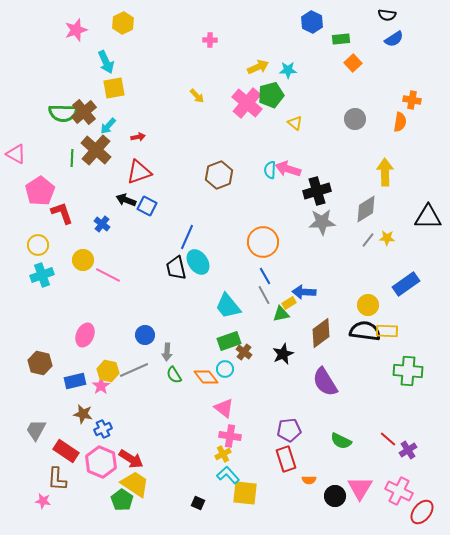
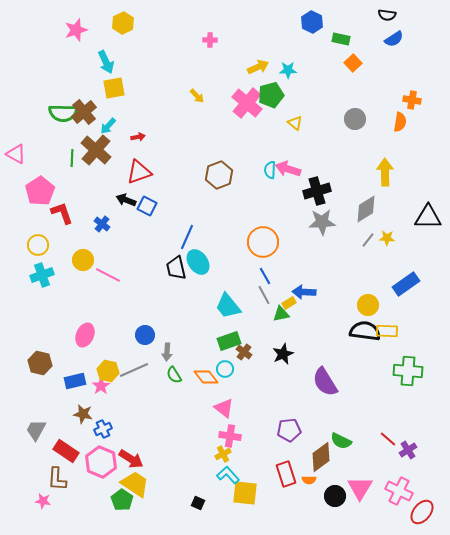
green rectangle at (341, 39): rotated 18 degrees clockwise
brown diamond at (321, 333): moved 124 px down
red rectangle at (286, 459): moved 15 px down
